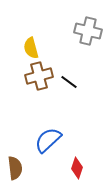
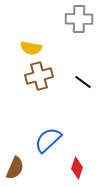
gray cross: moved 9 px left, 12 px up; rotated 12 degrees counterclockwise
yellow semicircle: rotated 65 degrees counterclockwise
black line: moved 14 px right
brown semicircle: rotated 30 degrees clockwise
